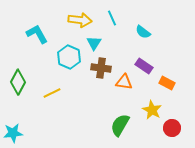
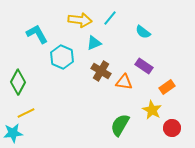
cyan line: moved 2 px left; rotated 63 degrees clockwise
cyan triangle: rotated 35 degrees clockwise
cyan hexagon: moved 7 px left
brown cross: moved 3 px down; rotated 24 degrees clockwise
orange rectangle: moved 4 px down; rotated 63 degrees counterclockwise
yellow line: moved 26 px left, 20 px down
